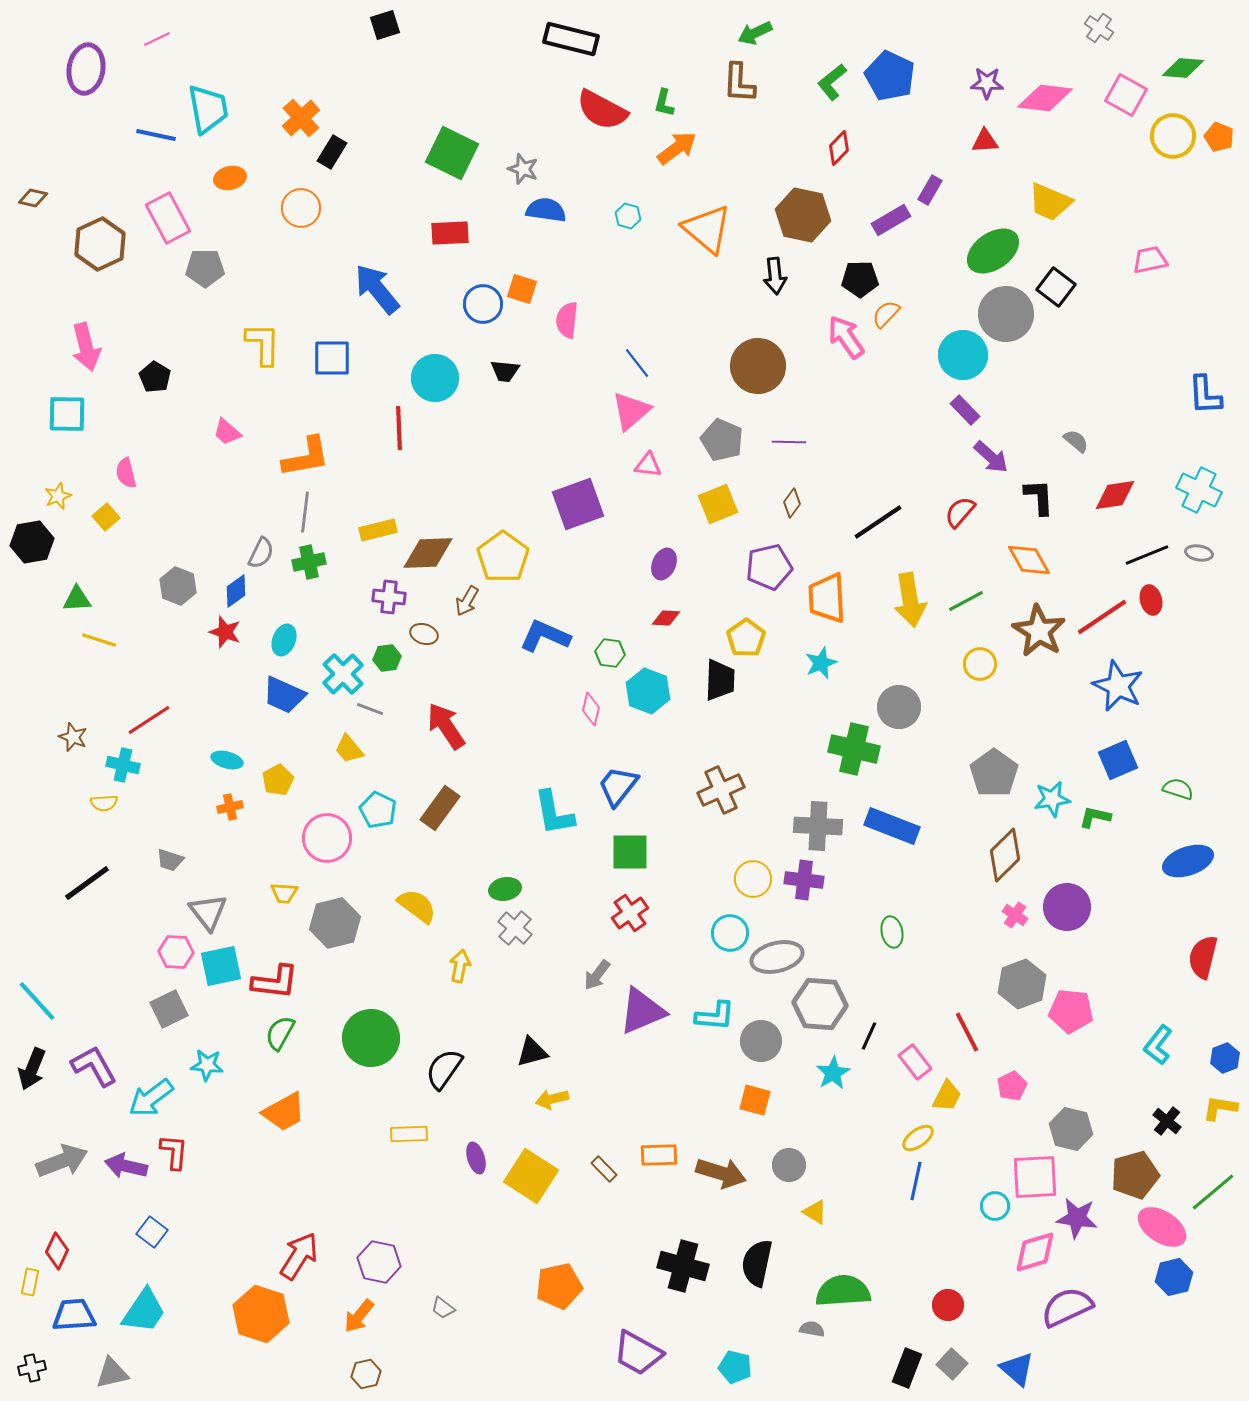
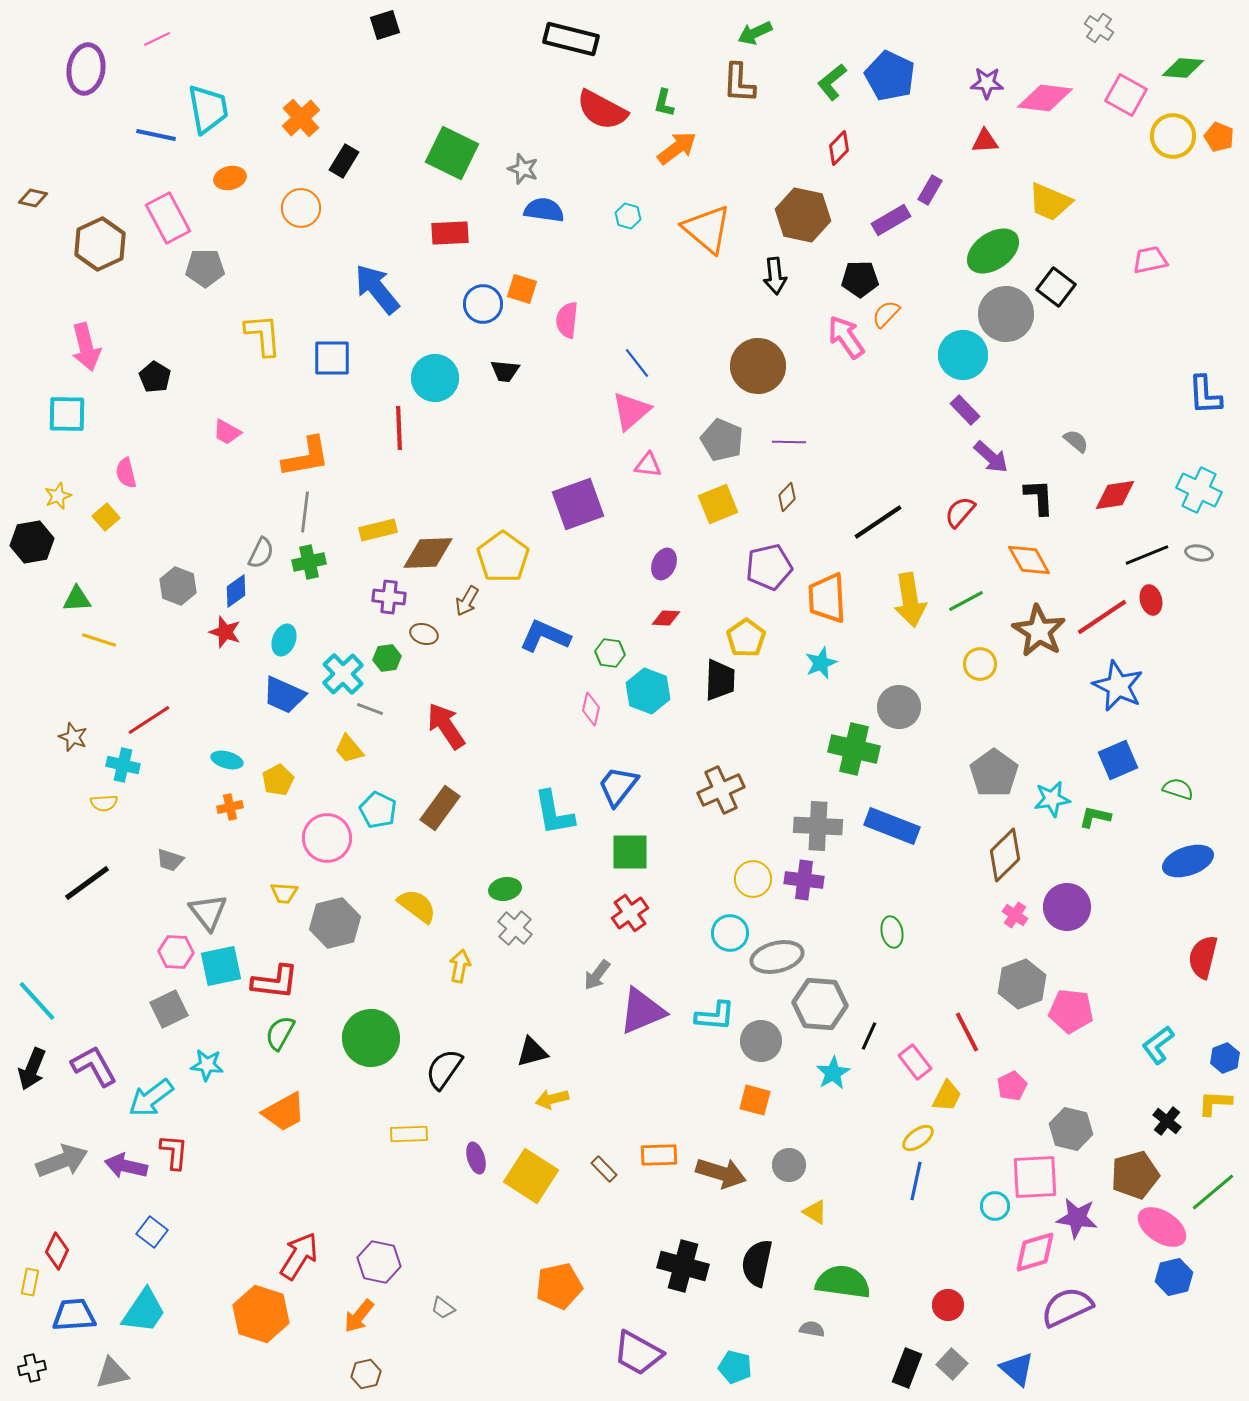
black rectangle at (332, 152): moved 12 px right, 9 px down
blue semicircle at (546, 210): moved 2 px left
yellow L-shape at (263, 344): moved 9 px up; rotated 6 degrees counterclockwise
pink trapezoid at (227, 432): rotated 12 degrees counterclockwise
brown diamond at (792, 503): moved 5 px left, 6 px up; rotated 8 degrees clockwise
cyan L-shape at (1158, 1045): rotated 15 degrees clockwise
yellow L-shape at (1220, 1108): moved 5 px left, 5 px up; rotated 6 degrees counterclockwise
green semicircle at (843, 1291): moved 9 px up; rotated 12 degrees clockwise
